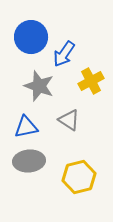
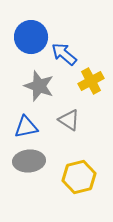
blue arrow: rotated 96 degrees clockwise
